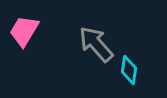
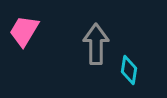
gray arrow: rotated 42 degrees clockwise
